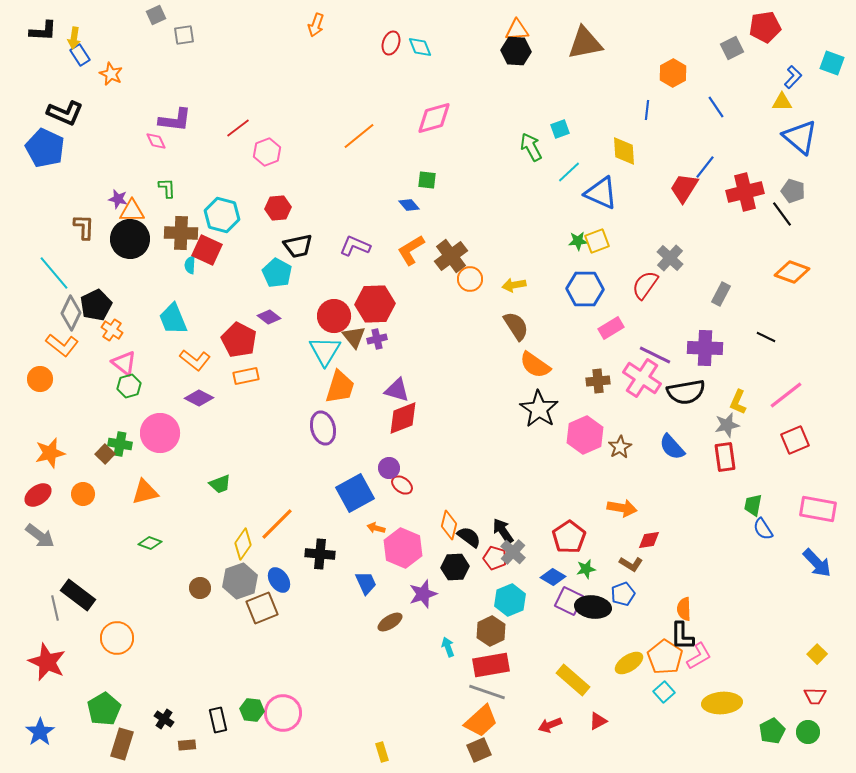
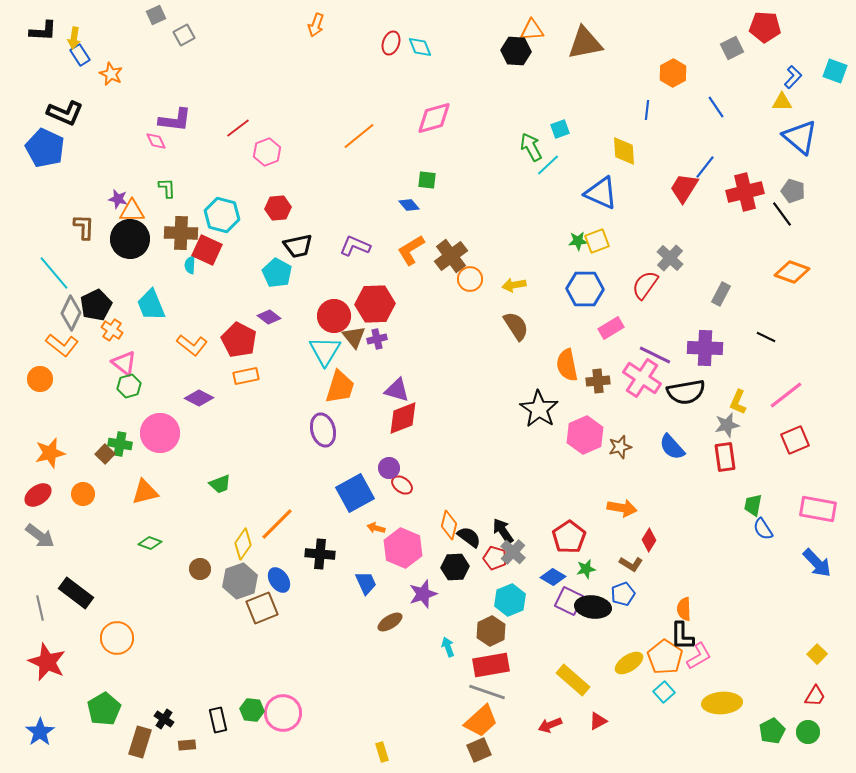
red pentagon at (765, 27): rotated 12 degrees clockwise
orange triangle at (517, 30): moved 15 px right
gray square at (184, 35): rotated 20 degrees counterclockwise
cyan square at (832, 63): moved 3 px right, 8 px down
cyan line at (569, 172): moved 21 px left, 7 px up
cyan trapezoid at (173, 319): moved 22 px left, 14 px up
orange L-shape at (195, 360): moved 3 px left, 15 px up
orange semicircle at (535, 365): moved 32 px right; rotated 44 degrees clockwise
purple ellipse at (323, 428): moved 2 px down
brown star at (620, 447): rotated 15 degrees clockwise
red diamond at (649, 540): rotated 50 degrees counterclockwise
brown circle at (200, 588): moved 19 px up
black rectangle at (78, 595): moved 2 px left, 2 px up
gray line at (55, 608): moved 15 px left
red trapezoid at (815, 696): rotated 60 degrees counterclockwise
brown rectangle at (122, 744): moved 18 px right, 2 px up
